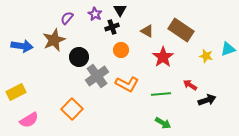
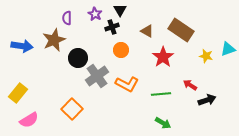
purple semicircle: rotated 40 degrees counterclockwise
black circle: moved 1 px left, 1 px down
yellow rectangle: moved 2 px right, 1 px down; rotated 24 degrees counterclockwise
